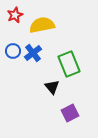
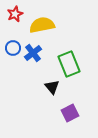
red star: moved 1 px up
blue circle: moved 3 px up
